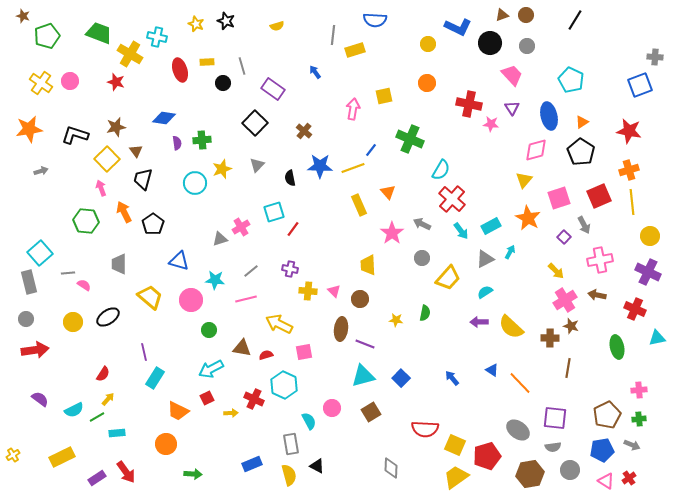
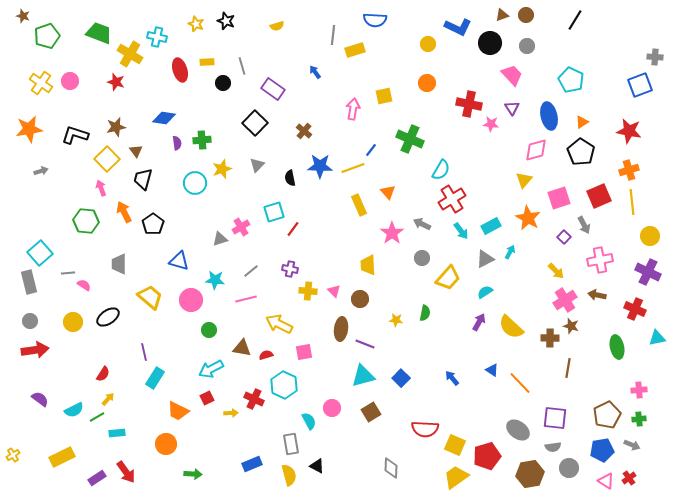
red cross at (452, 199): rotated 16 degrees clockwise
gray circle at (26, 319): moved 4 px right, 2 px down
purple arrow at (479, 322): rotated 120 degrees clockwise
gray circle at (570, 470): moved 1 px left, 2 px up
